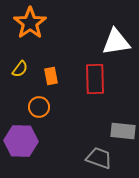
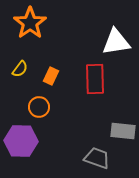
orange rectangle: rotated 36 degrees clockwise
gray trapezoid: moved 2 px left
